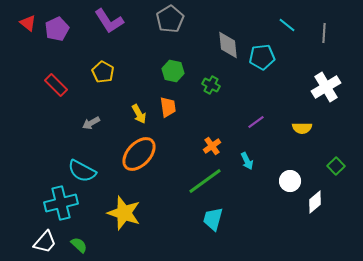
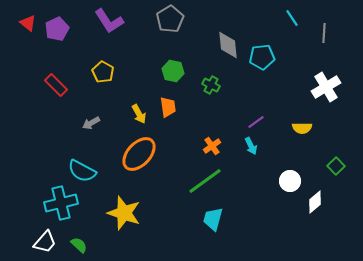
cyan line: moved 5 px right, 7 px up; rotated 18 degrees clockwise
cyan arrow: moved 4 px right, 15 px up
